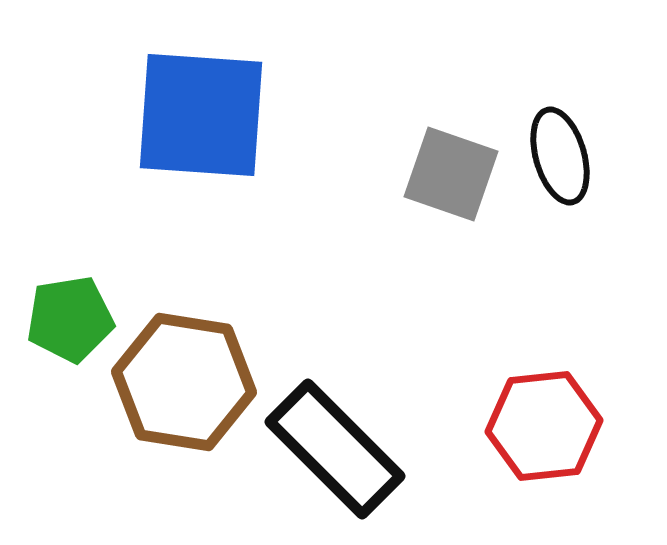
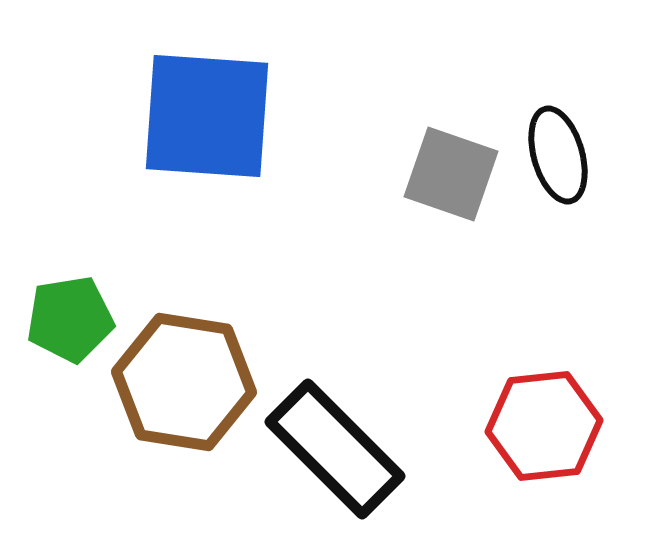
blue square: moved 6 px right, 1 px down
black ellipse: moved 2 px left, 1 px up
